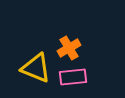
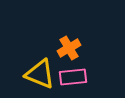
yellow triangle: moved 4 px right, 6 px down
